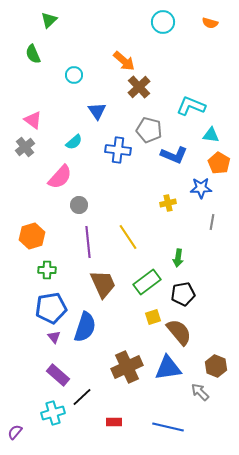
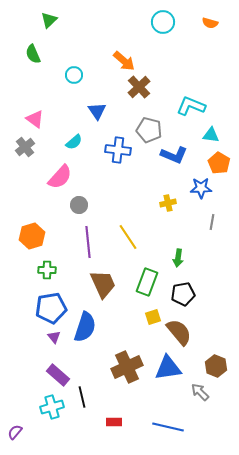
pink triangle at (33, 120): moved 2 px right, 1 px up
green rectangle at (147, 282): rotated 32 degrees counterclockwise
black line at (82, 397): rotated 60 degrees counterclockwise
cyan cross at (53, 413): moved 1 px left, 6 px up
